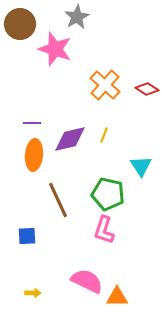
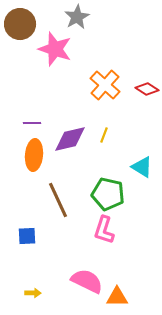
cyan triangle: moved 1 px right, 1 px down; rotated 25 degrees counterclockwise
